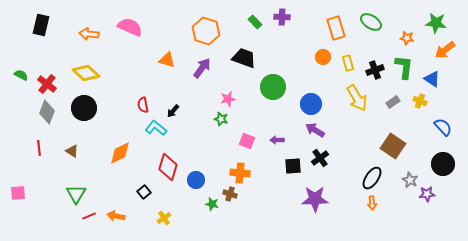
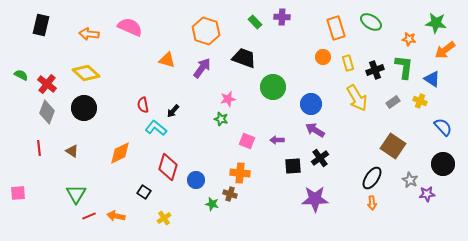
orange star at (407, 38): moved 2 px right, 1 px down
black square at (144, 192): rotated 16 degrees counterclockwise
